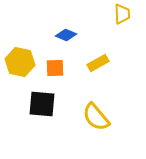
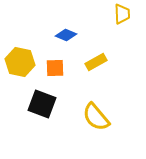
yellow rectangle: moved 2 px left, 1 px up
black square: rotated 16 degrees clockwise
